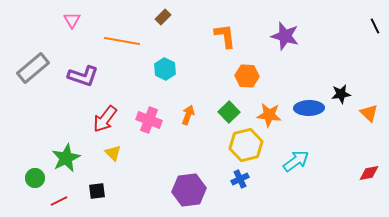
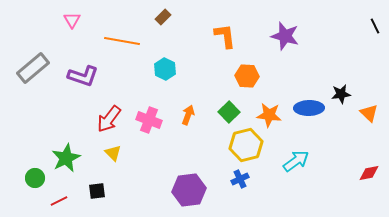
red arrow: moved 4 px right
